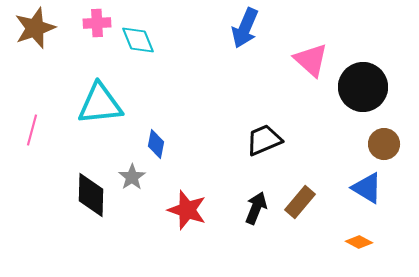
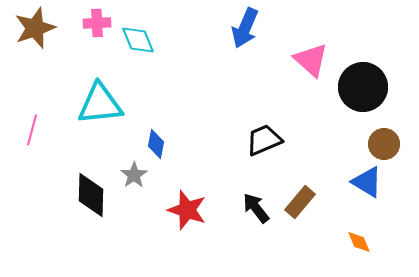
gray star: moved 2 px right, 2 px up
blue triangle: moved 6 px up
black arrow: rotated 60 degrees counterclockwise
orange diamond: rotated 40 degrees clockwise
